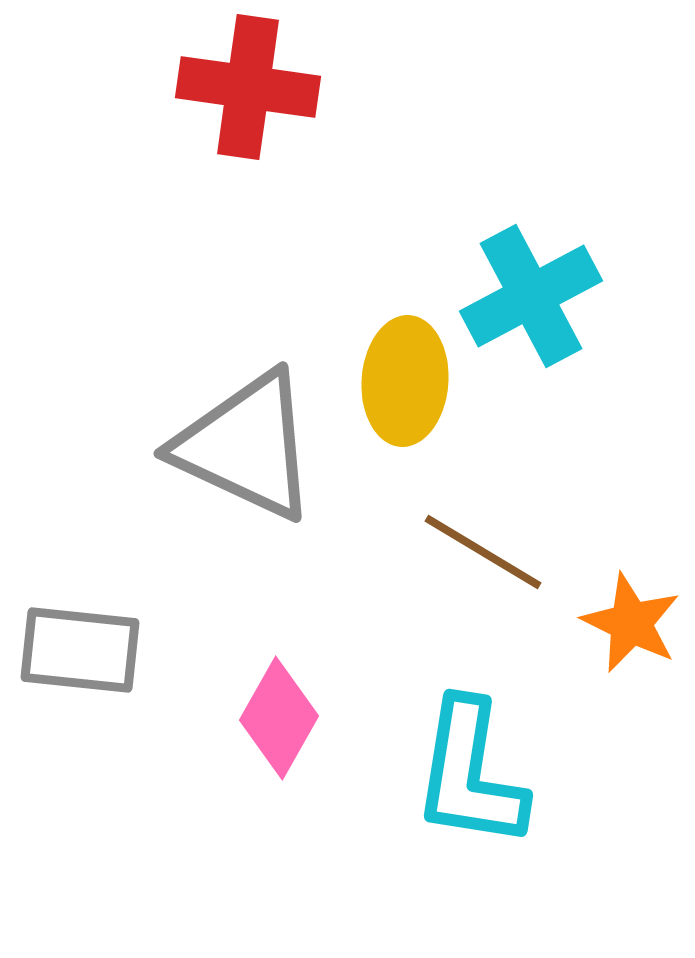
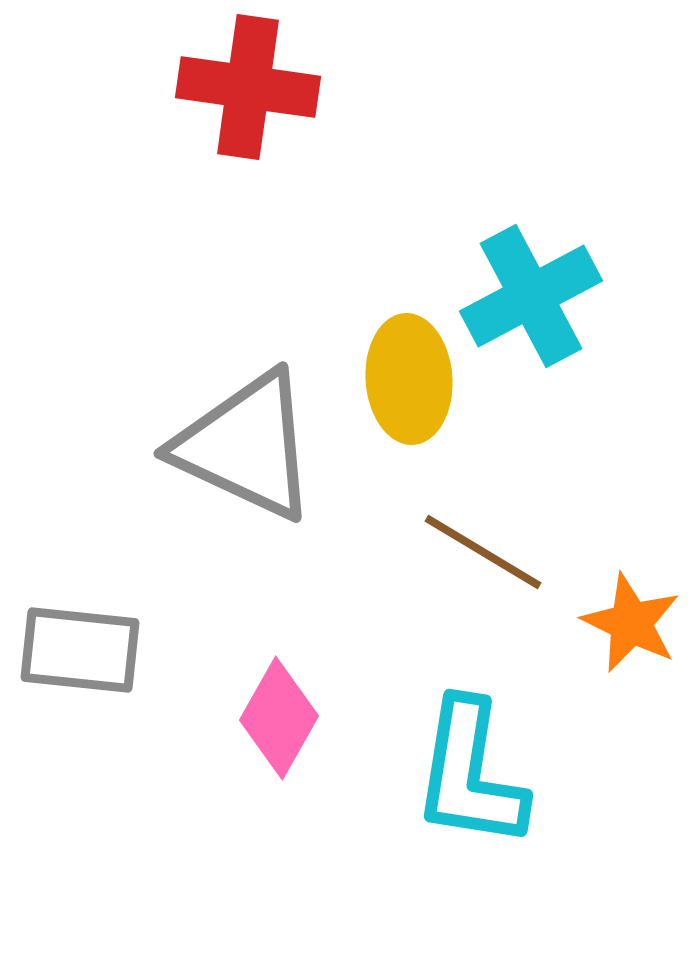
yellow ellipse: moved 4 px right, 2 px up; rotated 8 degrees counterclockwise
